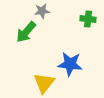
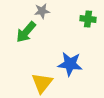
yellow triangle: moved 2 px left
